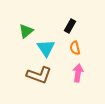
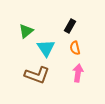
brown L-shape: moved 2 px left
